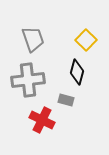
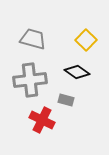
gray trapezoid: rotated 56 degrees counterclockwise
black diamond: rotated 70 degrees counterclockwise
gray cross: moved 2 px right
